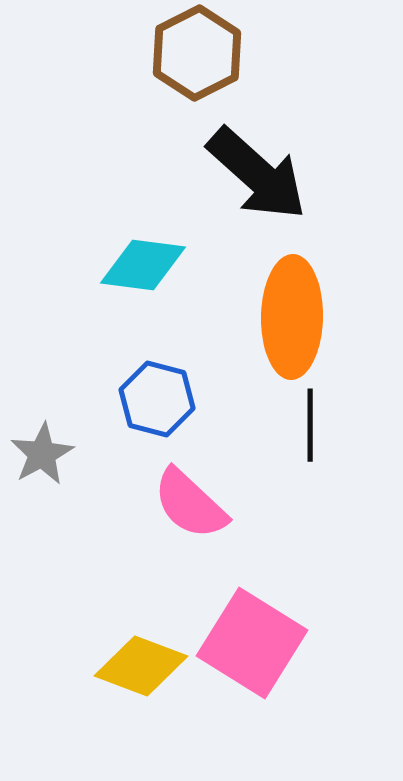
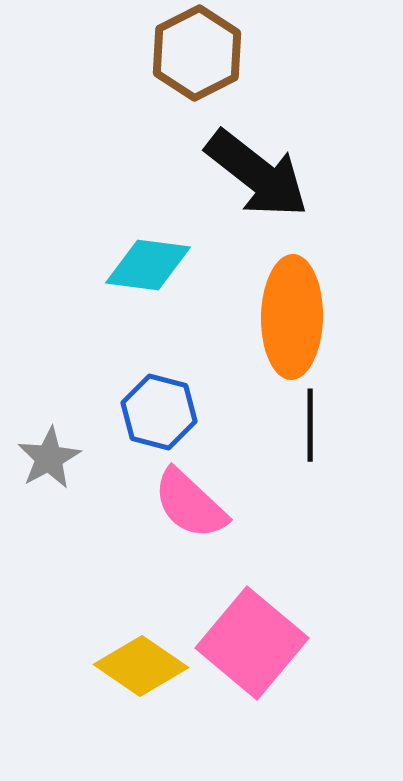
black arrow: rotated 4 degrees counterclockwise
cyan diamond: moved 5 px right
blue hexagon: moved 2 px right, 13 px down
gray star: moved 7 px right, 4 px down
pink square: rotated 8 degrees clockwise
yellow diamond: rotated 14 degrees clockwise
